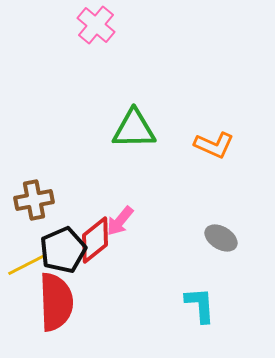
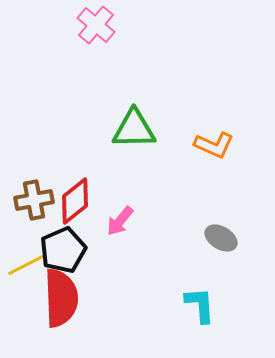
red diamond: moved 20 px left, 39 px up
red semicircle: moved 5 px right, 4 px up
